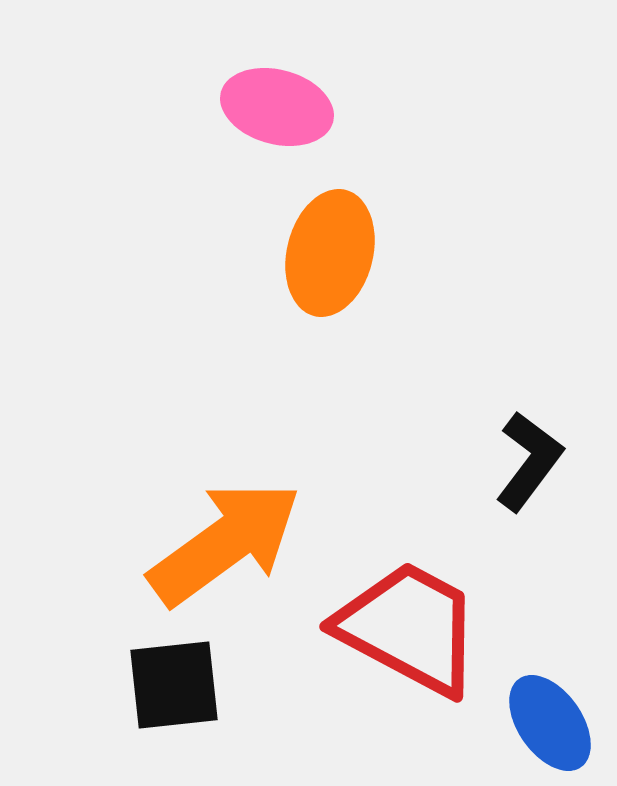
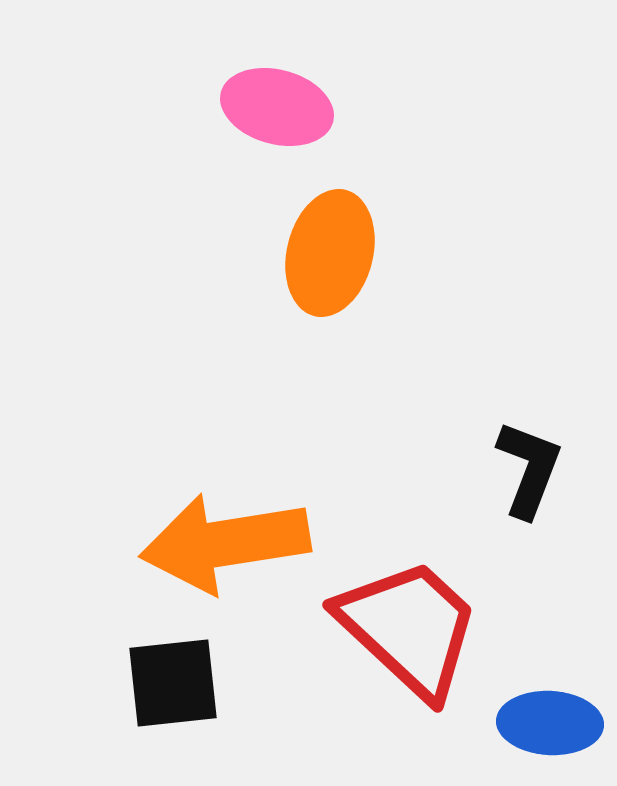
black L-shape: moved 8 px down; rotated 16 degrees counterclockwise
orange arrow: rotated 153 degrees counterclockwise
red trapezoid: rotated 15 degrees clockwise
black square: moved 1 px left, 2 px up
blue ellipse: rotated 52 degrees counterclockwise
